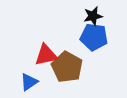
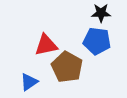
black star: moved 8 px right, 3 px up; rotated 12 degrees clockwise
blue pentagon: moved 3 px right, 4 px down
red triangle: moved 10 px up
